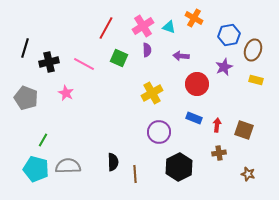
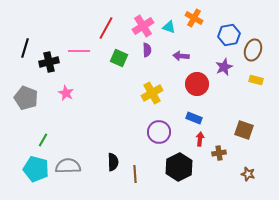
pink line: moved 5 px left, 13 px up; rotated 30 degrees counterclockwise
red arrow: moved 17 px left, 14 px down
